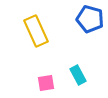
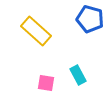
yellow rectangle: rotated 24 degrees counterclockwise
pink square: rotated 18 degrees clockwise
